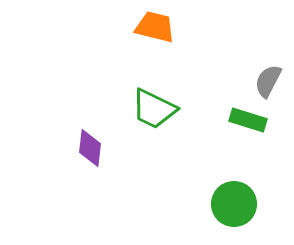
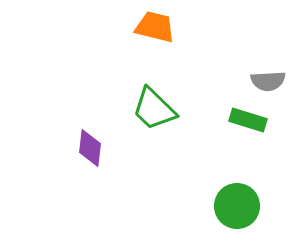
gray semicircle: rotated 120 degrees counterclockwise
green trapezoid: rotated 18 degrees clockwise
green circle: moved 3 px right, 2 px down
